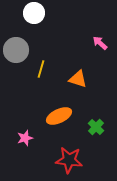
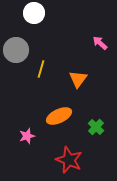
orange triangle: rotated 48 degrees clockwise
pink star: moved 2 px right, 2 px up
red star: rotated 16 degrees clockwise
